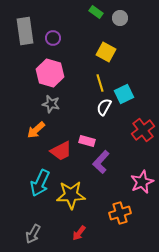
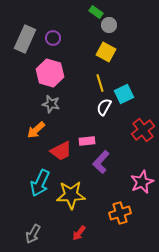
gray circle: moved 11 px left, 7 px down
gray rectangle: moved 8 px down; rotated 32 degrees clockwise
pink rectangle: rotated 21 degrees counterclockwise
